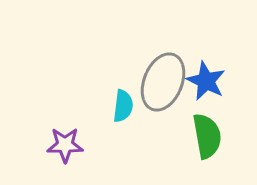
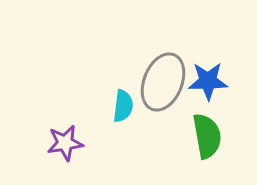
blue star: moved 2 px right; rotated 27 degrees counterclockwise
purple star: moved 2 px up; rotated 9 degrees counterclockwise
